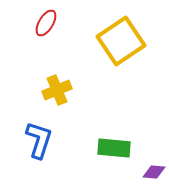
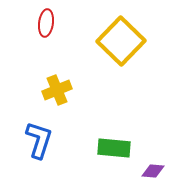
red ellipse: rotated 24 degrees counterclockwise
yellow square: rotated 12 degrees counterclockwise
purple diamond: moved 1 px left, 1 px up
